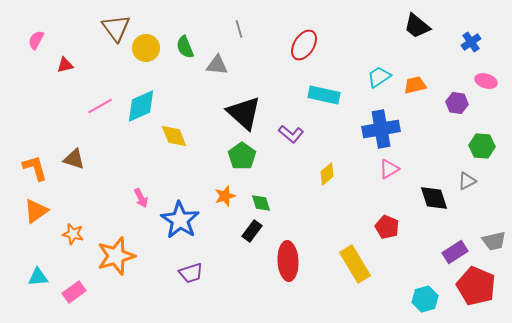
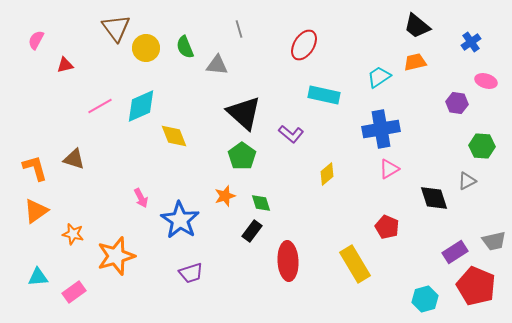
orange trapezoid at (415, 85): moved 23 px up
